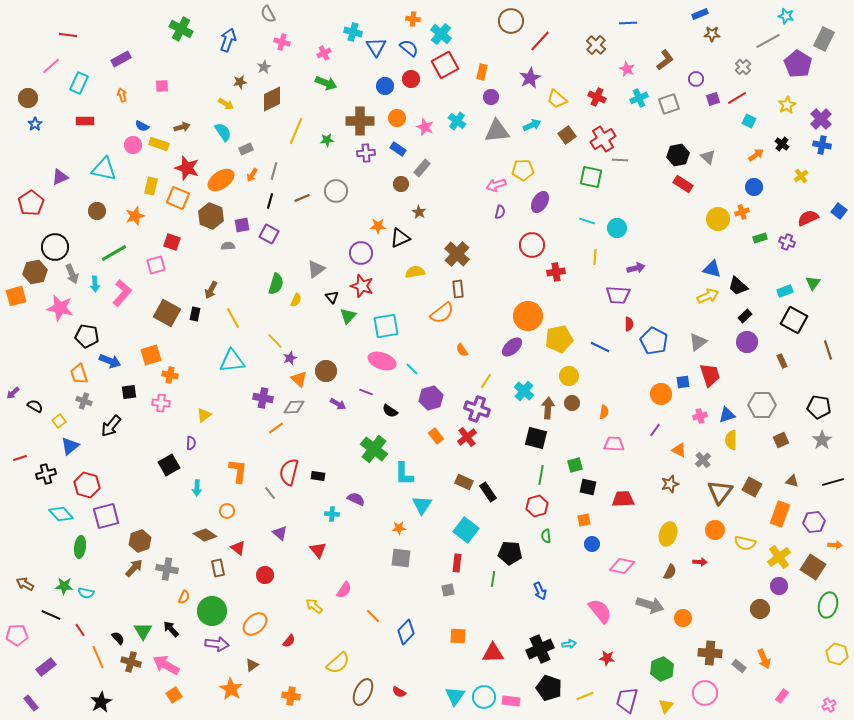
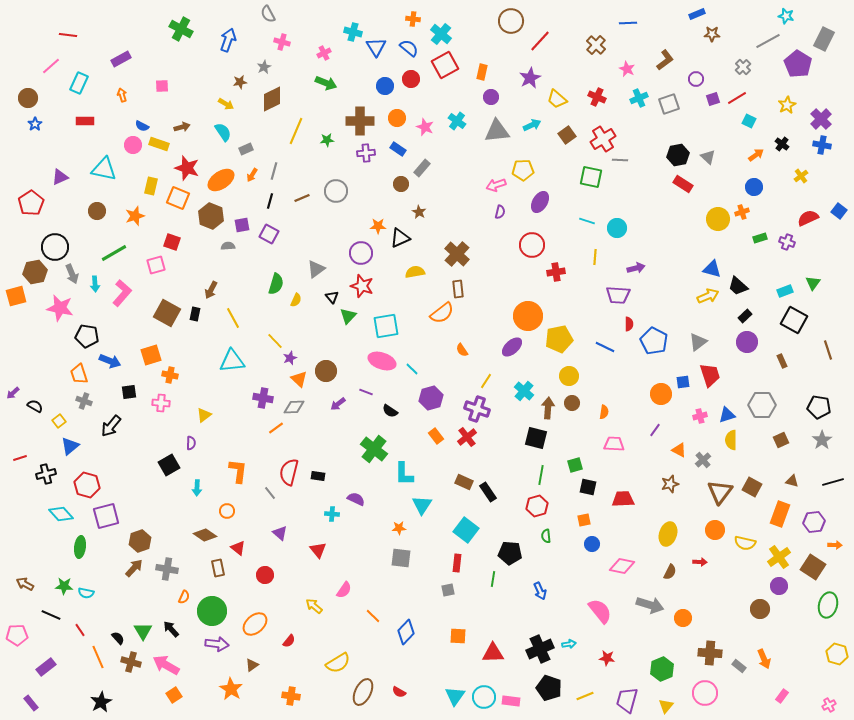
blue rectangle at (700, 14): moved 3 px left
blue line at (600, 347): moved 5 px right
purple arrow at (338, 404): rotated 112 degrees clockwise
yellow semicircle at (338, 663): rotated 10 degrees clockwise
